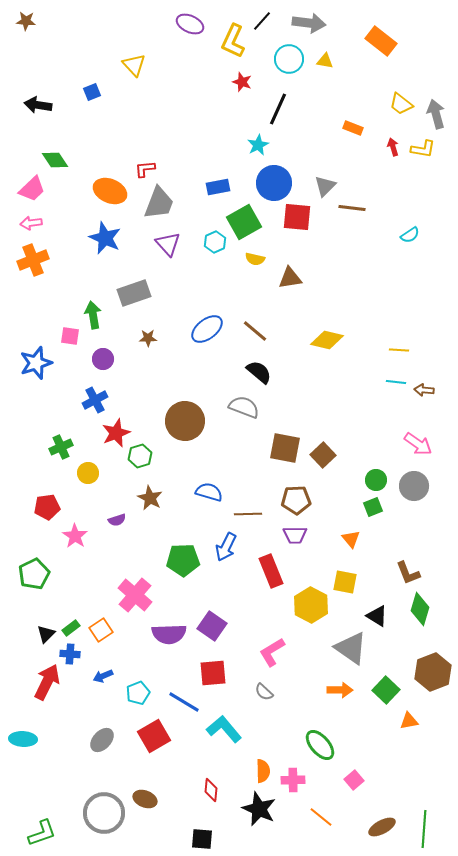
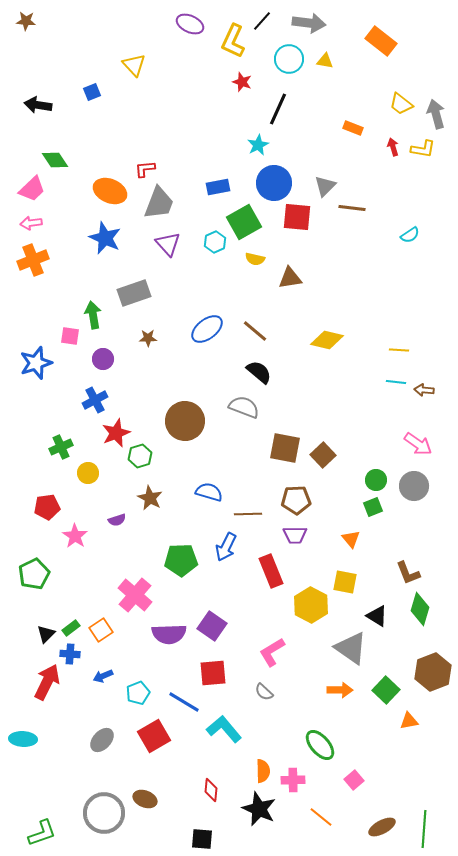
green pentagon at (183, 560): moved 2 px left
